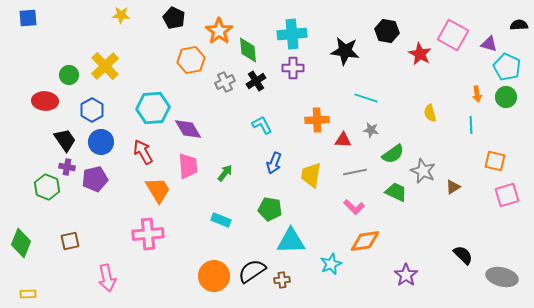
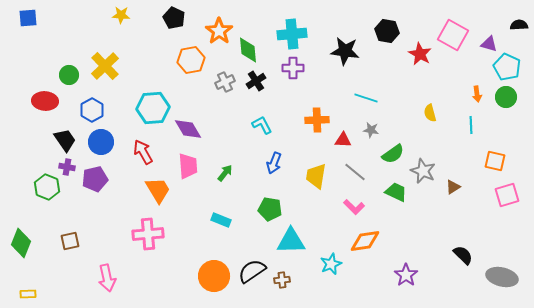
gray line at (355, 172): rotated 50 degrees clockwise
yellow trapezoid at (311, 175): moved 5 px right, 1 px down
